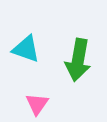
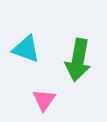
pink triangle: moved 7 px right, 4 px up
